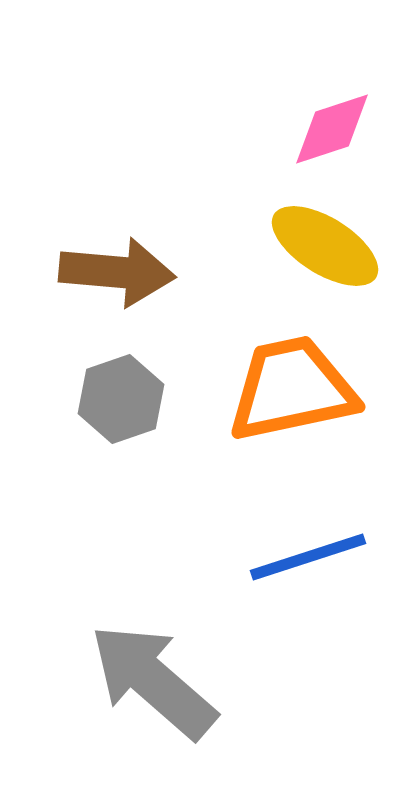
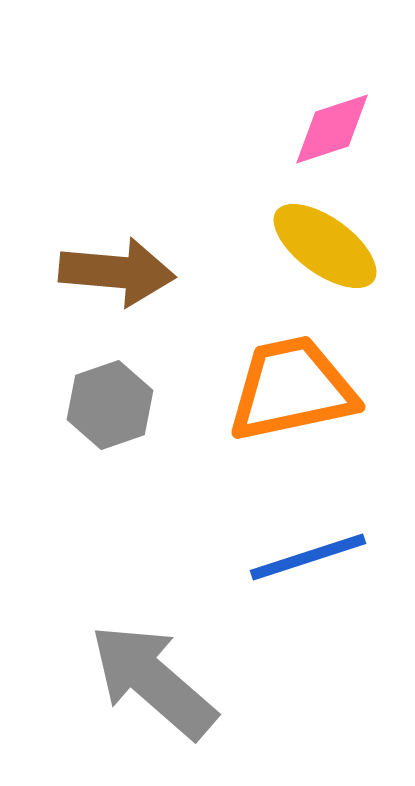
yellow ellipse: rotated 4 degrees clockwise
gray hexagon: moved 11 px left, 6 px down
